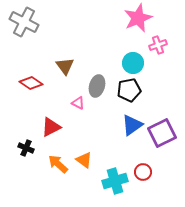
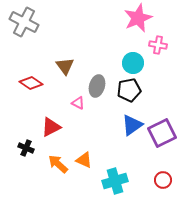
pink cross: rotated 30 degrees clockwise
orange triangle: rotated 12 degrees counterclockwise
red circle: moved 20 px right, 8 px down
